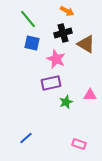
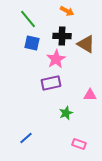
black cross: moved 1 px left, 3 px down; rotated 18 degrees clockwise
pink star: rotated 18 degrees clockwise
green star: moved 11 px down
